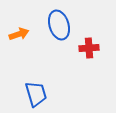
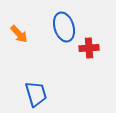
blue ellipse: moved 5 px right, 2 px down
orange arrow: rotated 66 degrees clockwise
